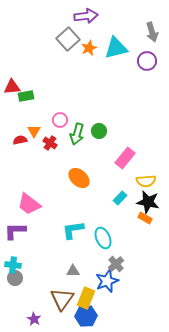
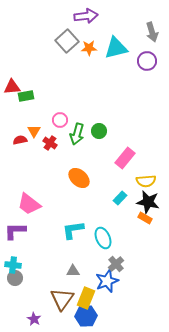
gray square: moved 1 px left, 2 px down
orange star: rotated 21 degrees clockwise
